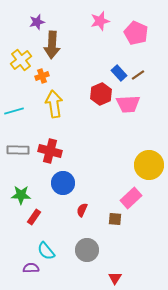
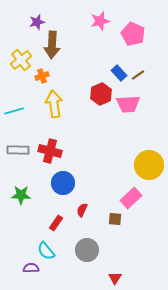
pink pentagon: moved 3 px left, 1 px down
red rectangle: moved 22 px right, 6 px down
